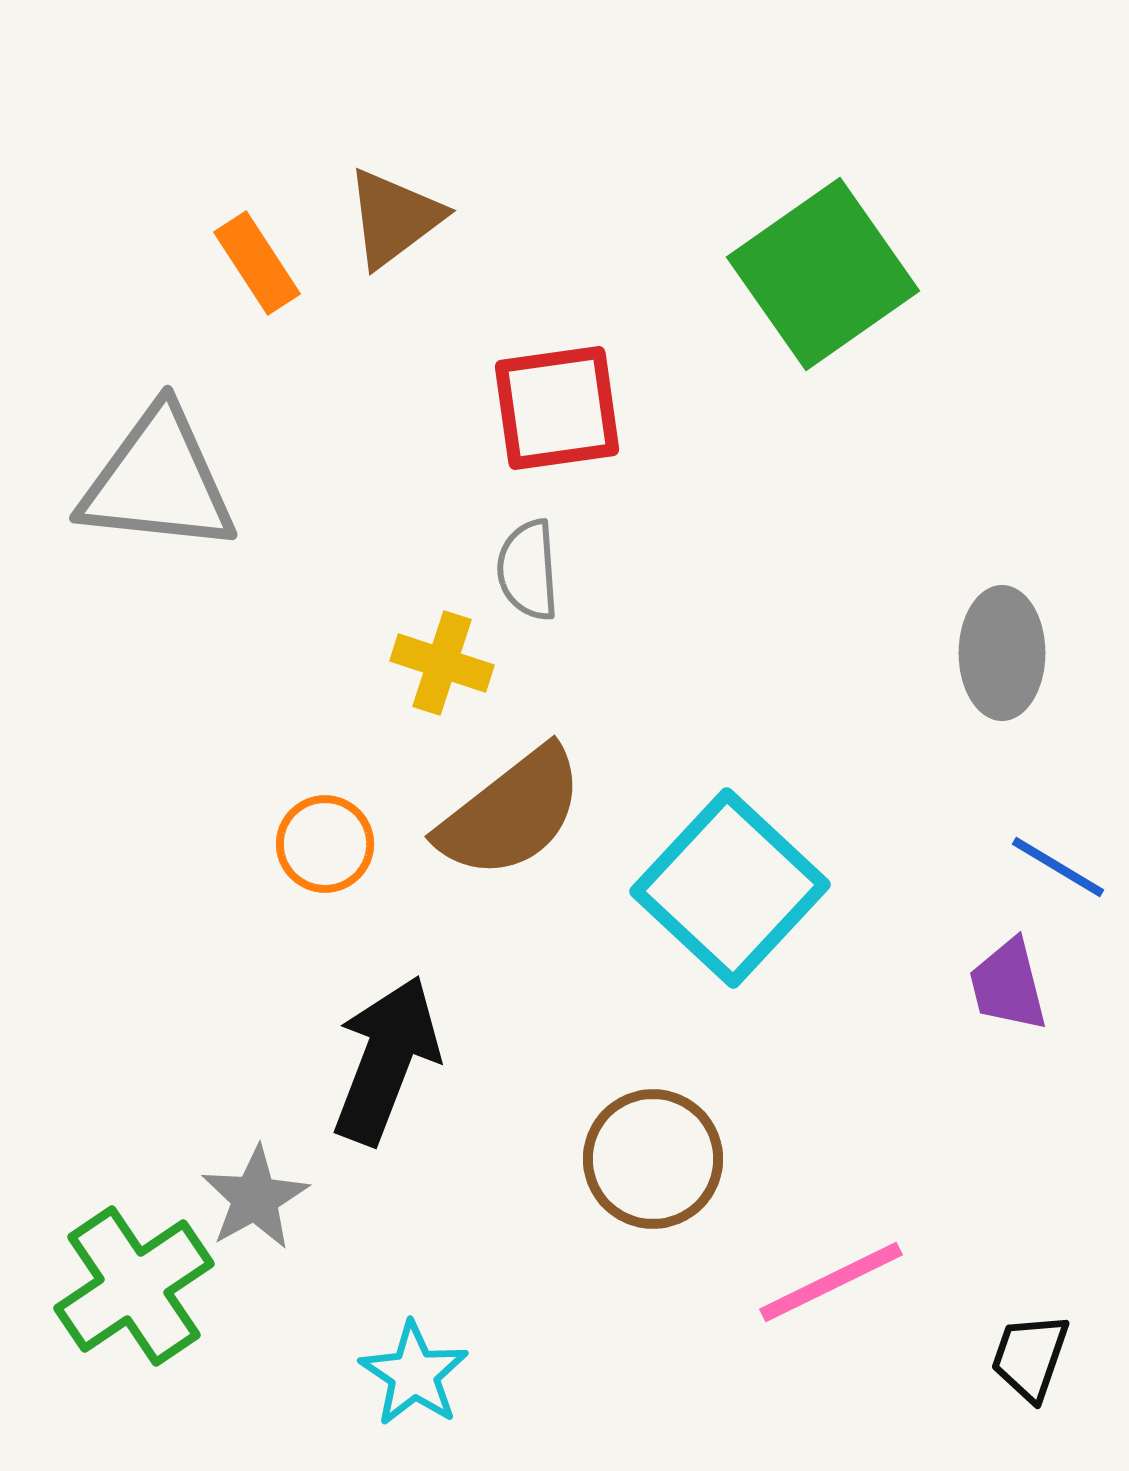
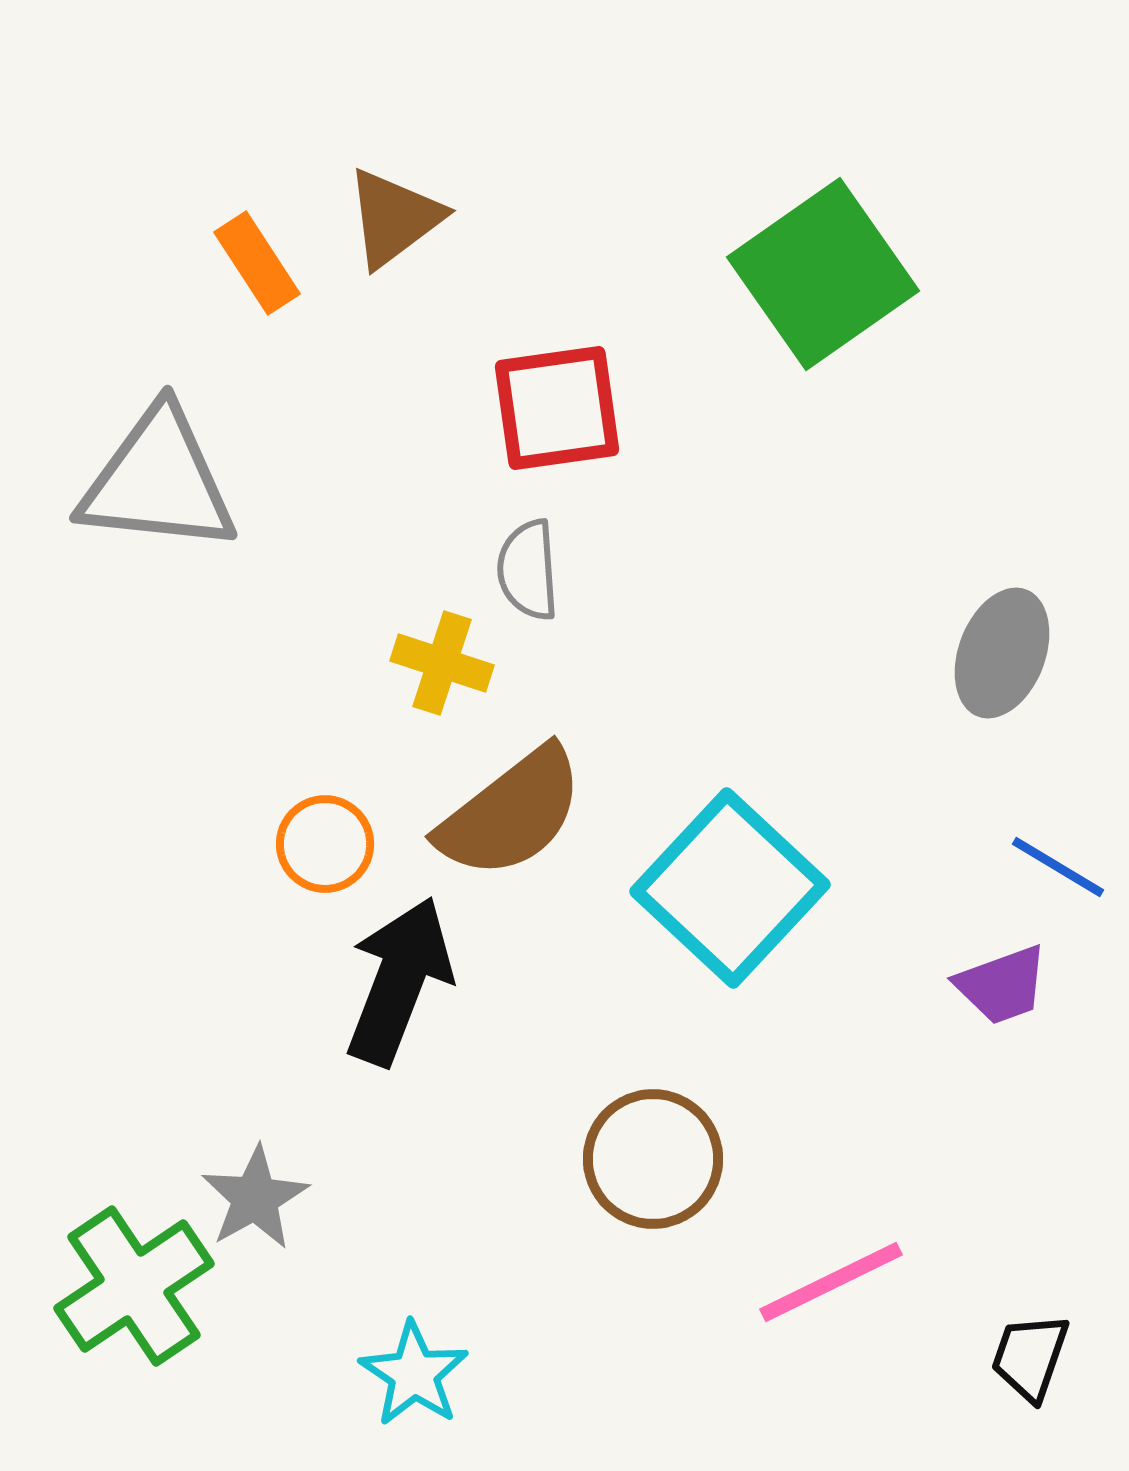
gray ellipse: rotated 21 degrees clockwise
purple trapezoid: moved 6 px left; rotated 96 degrees counterclockwise
black arrow: moved 13 px right, 79 px up
